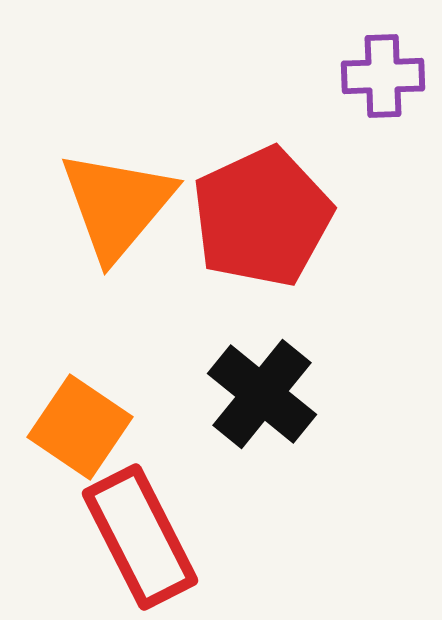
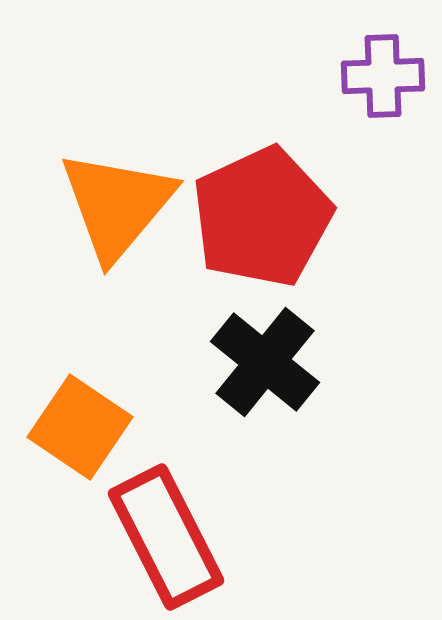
black cross: moved 3 px right, 32 px up
red rectangle: moved 26 px right
